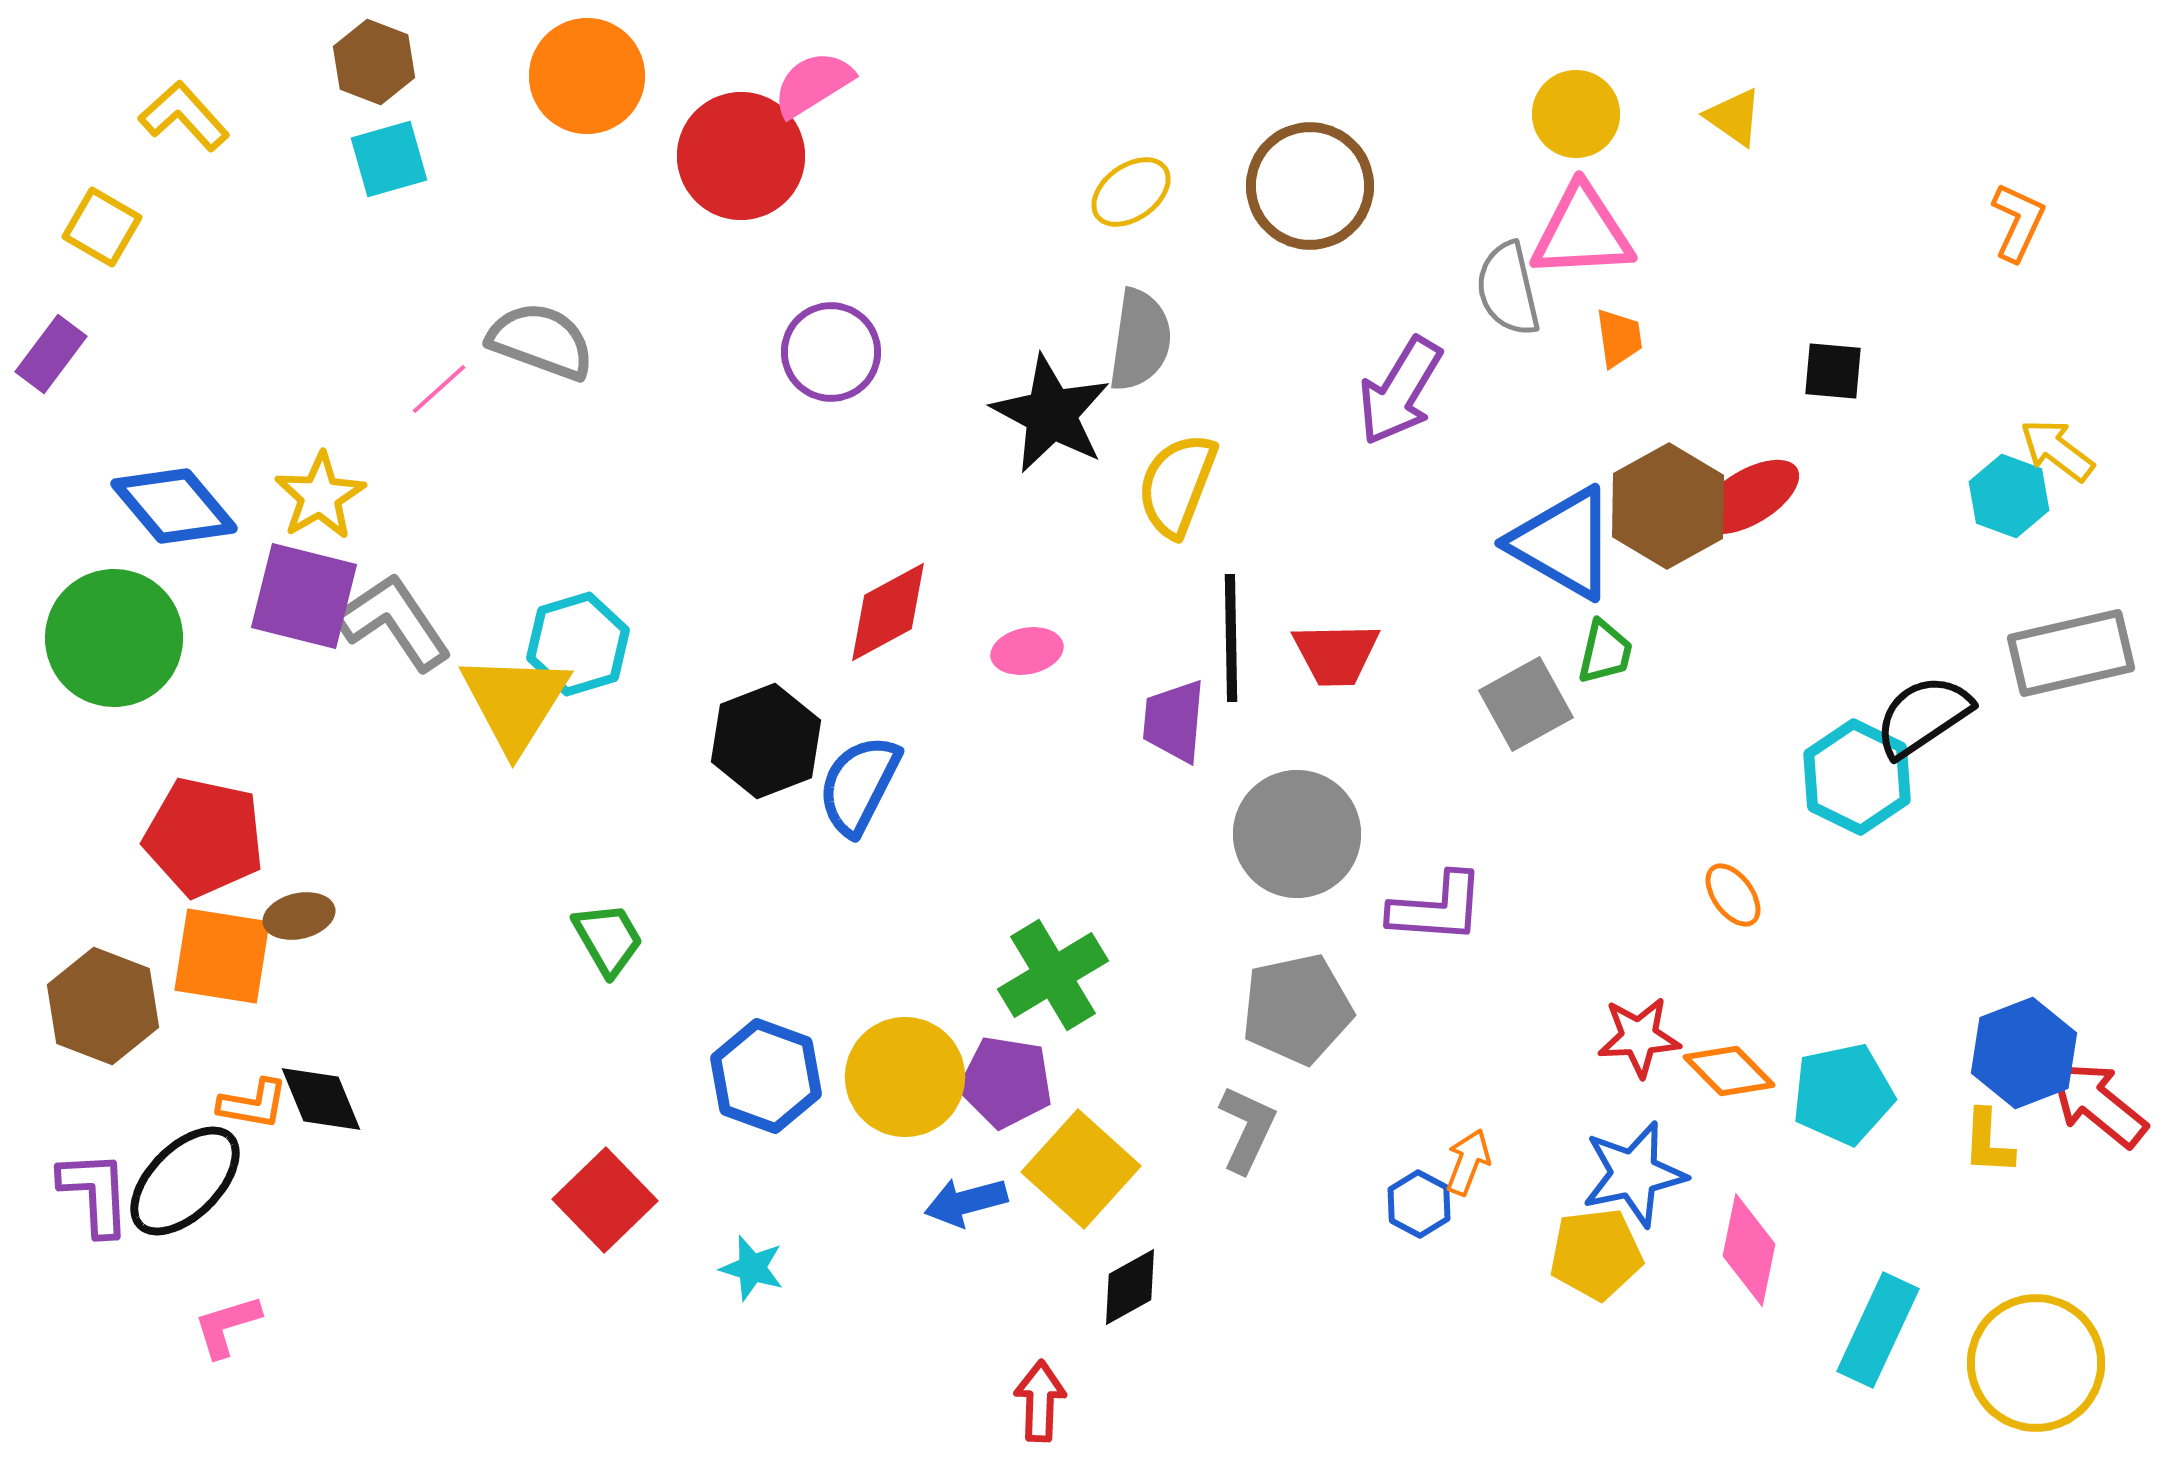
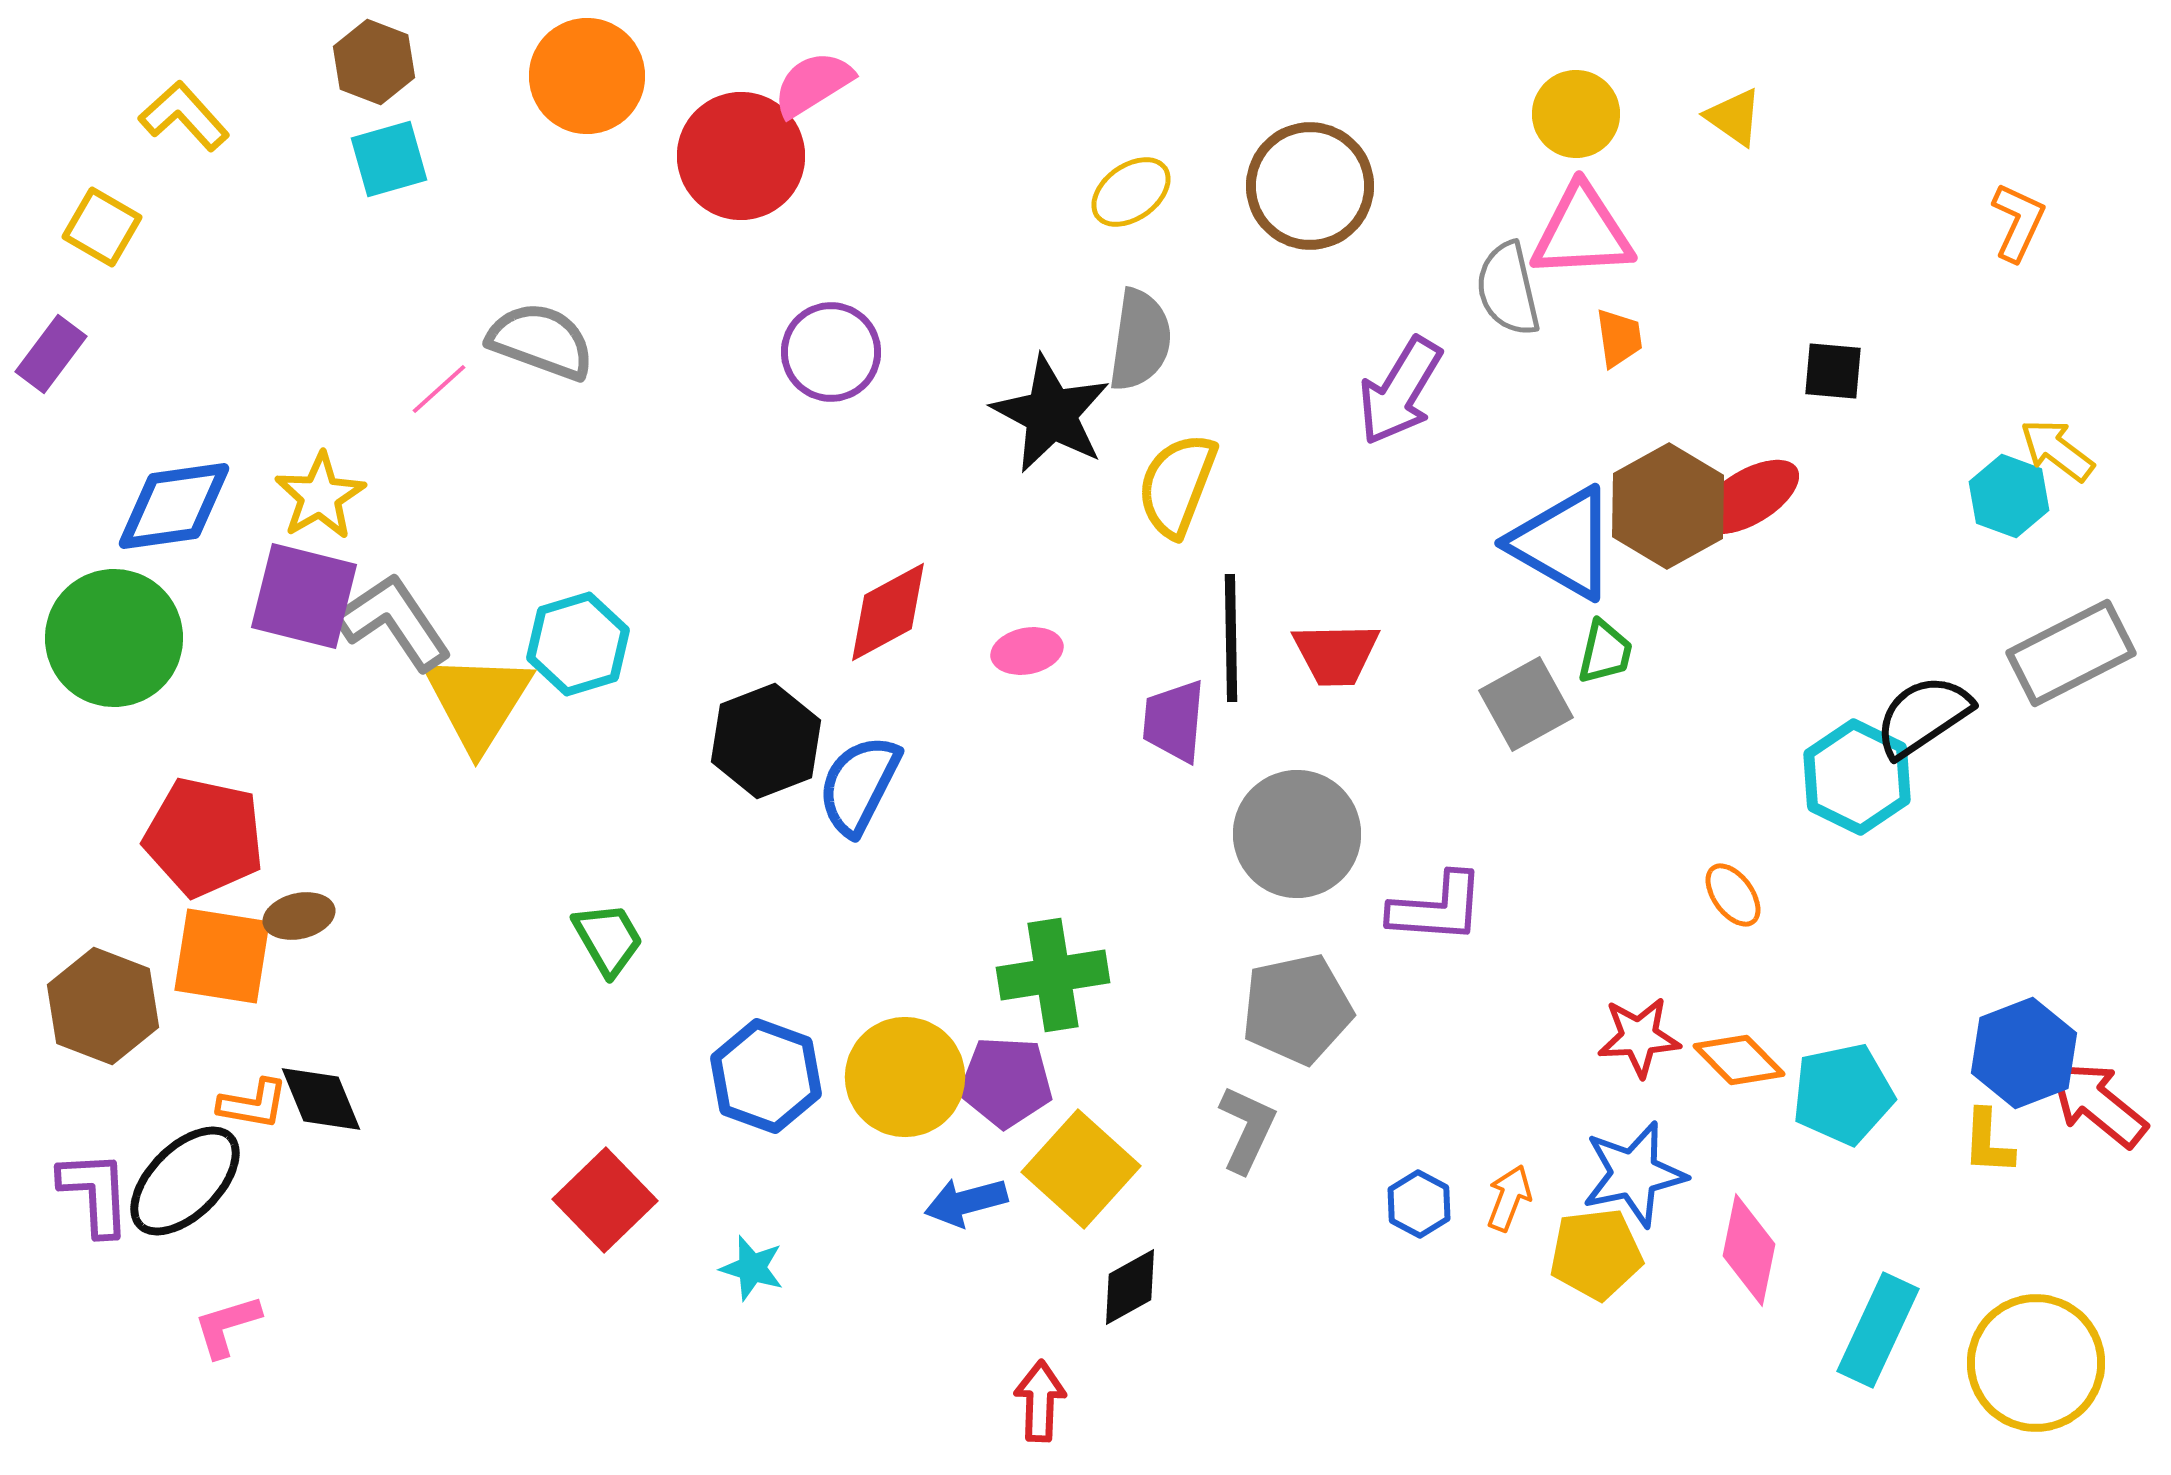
blue diamond at (174, 506): rotated 58 degrees counterclockwise
gray rectangle at (2071, 653): rotated 14 degrees counterclockwise
yellow triangle at (515, 702): moved 37 px left, 1 px up
green cross at (1053, 975): rotated 22 degrees clockwise
orange diamond at (1729, 1071): moved 10 px right, 11 px up
purple pentagon at (1006, 1082): rotated 6 degrees counterclockwise
orange arrow at (1468, 1162): moved 41 px right, 36 px down
